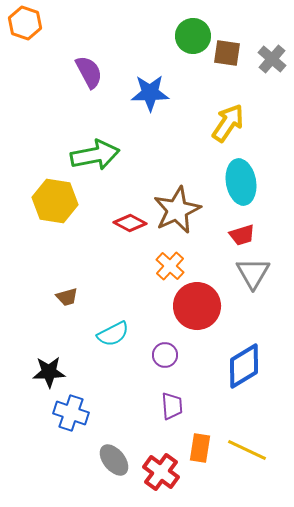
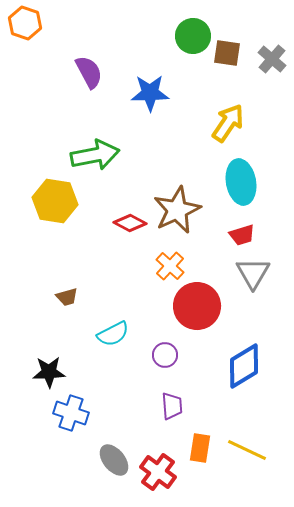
red cross: moved 3 px left
